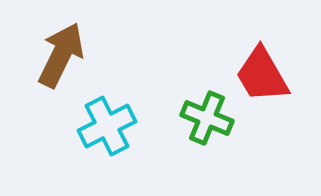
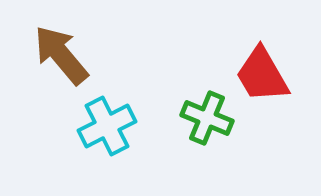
brown arrow: rotated 66 degrees counterclockwise
